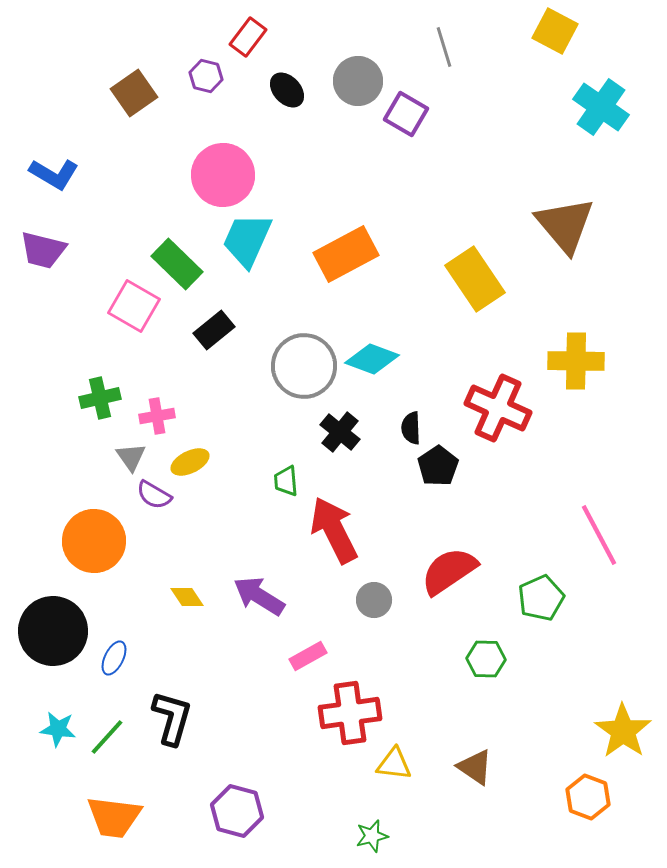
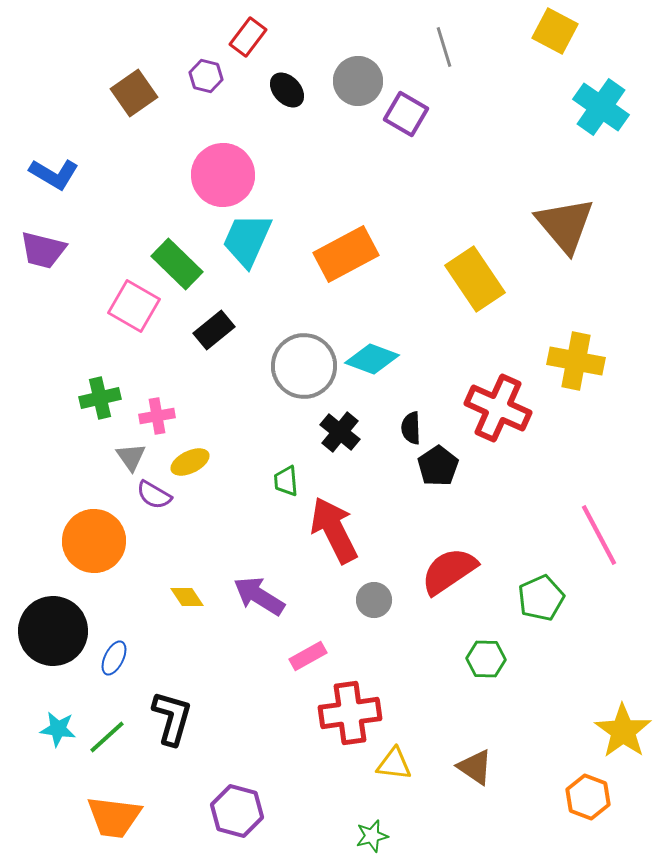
yellow cross at (576, 361): rotated 10 degrees clockwise
green line at (107, 737): rotated 6 degrees clockwise
